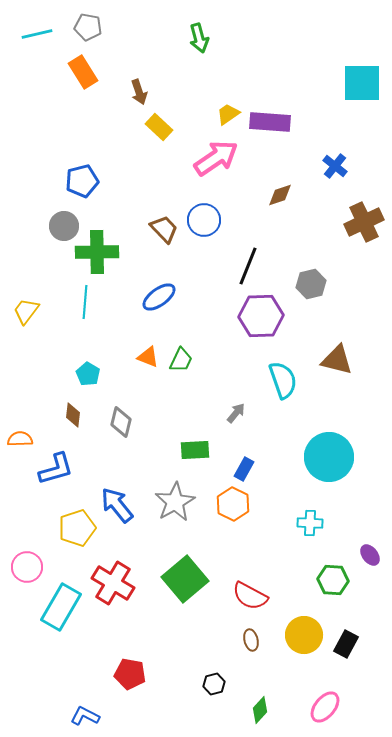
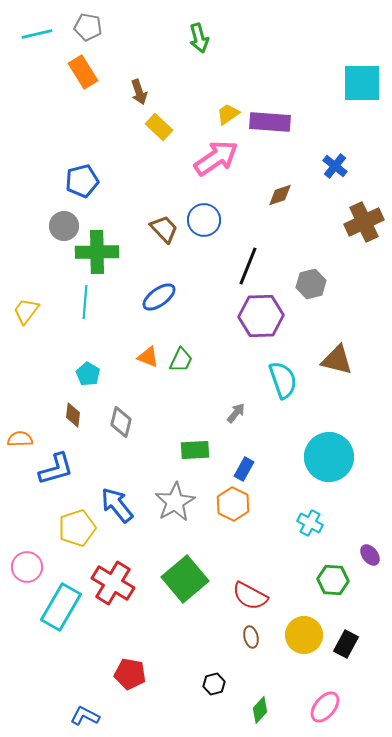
cyan cross at (310, 523): rotated 25 degrees clockwise
brown ellipse at (251, 640): moved 3 px up
